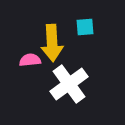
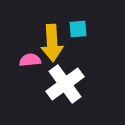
cyan square: moved 7 px left, 2 px down
white cross: moved 4 px left
